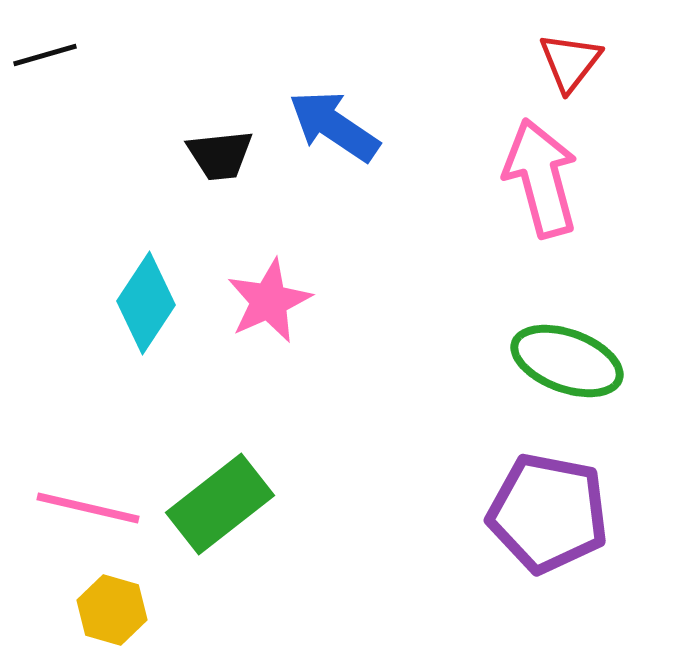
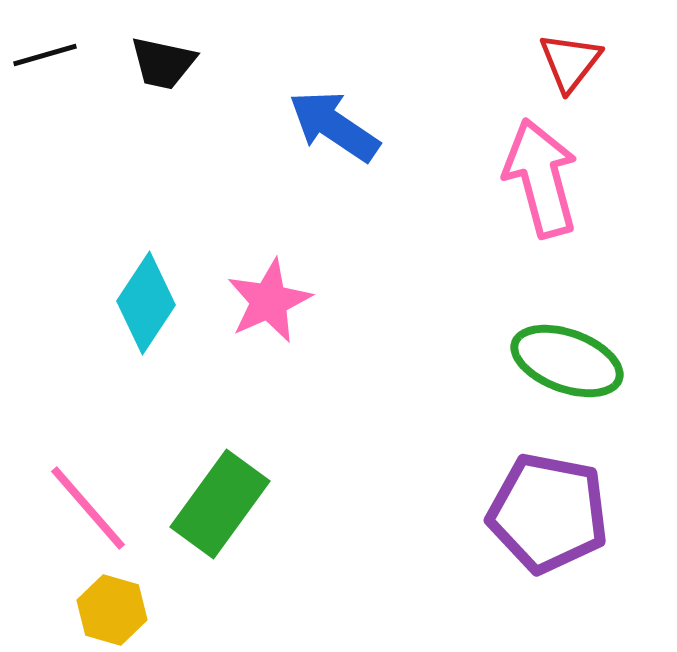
black trapezoid: moved 57 px left, 92 px up; rotated 18 degrees clockwise
green rectangle: rotated 16 degrees counterclockwise
pink line: rotated 36 degrees clockwise
